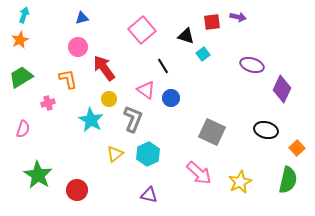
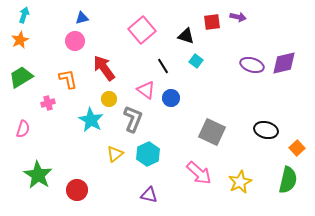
pink circle: moved 3 px left, 6 px up
cyan square: moved 7 px left, 7 px down; rotated 16 degrees counterclockwise
purple diamond: moved 2 px right, 26 px up; rotated 52 degrees clockwise
